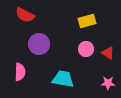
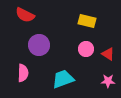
yellow rectangle: rotated 30 degrees clockwise
purple circle: moved 1 px down
red triangle: moved 1 px down
pink semicircle: moved 3 px right, 1 px down
cyan trapezoid: rotated 30 degrees counterclockwise
pink star: moved 2 px up
